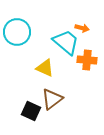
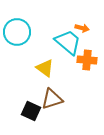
cyan trapezoid: moved 2 px right
yellow triangle: rotated 12 degrees clockwise
brown triangle: rotated 20 degrees clockwise
